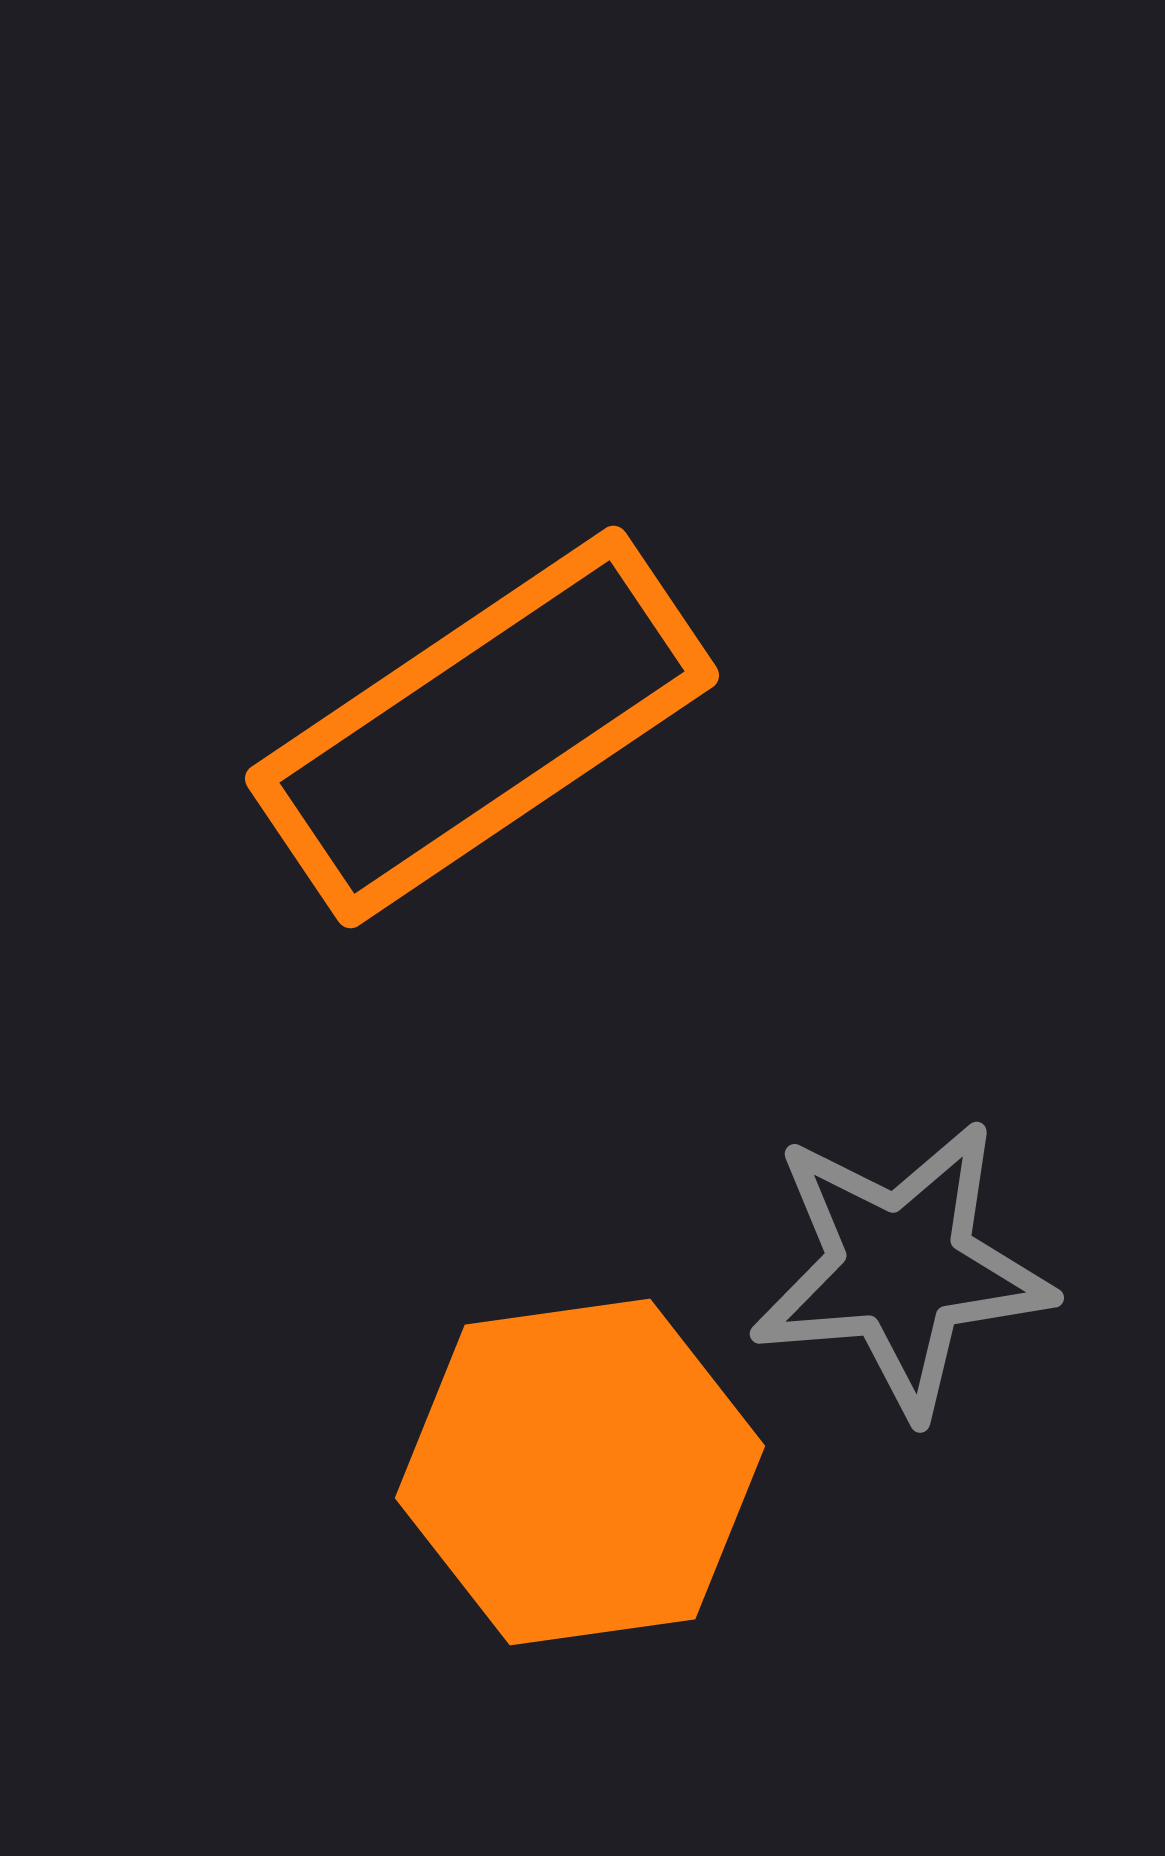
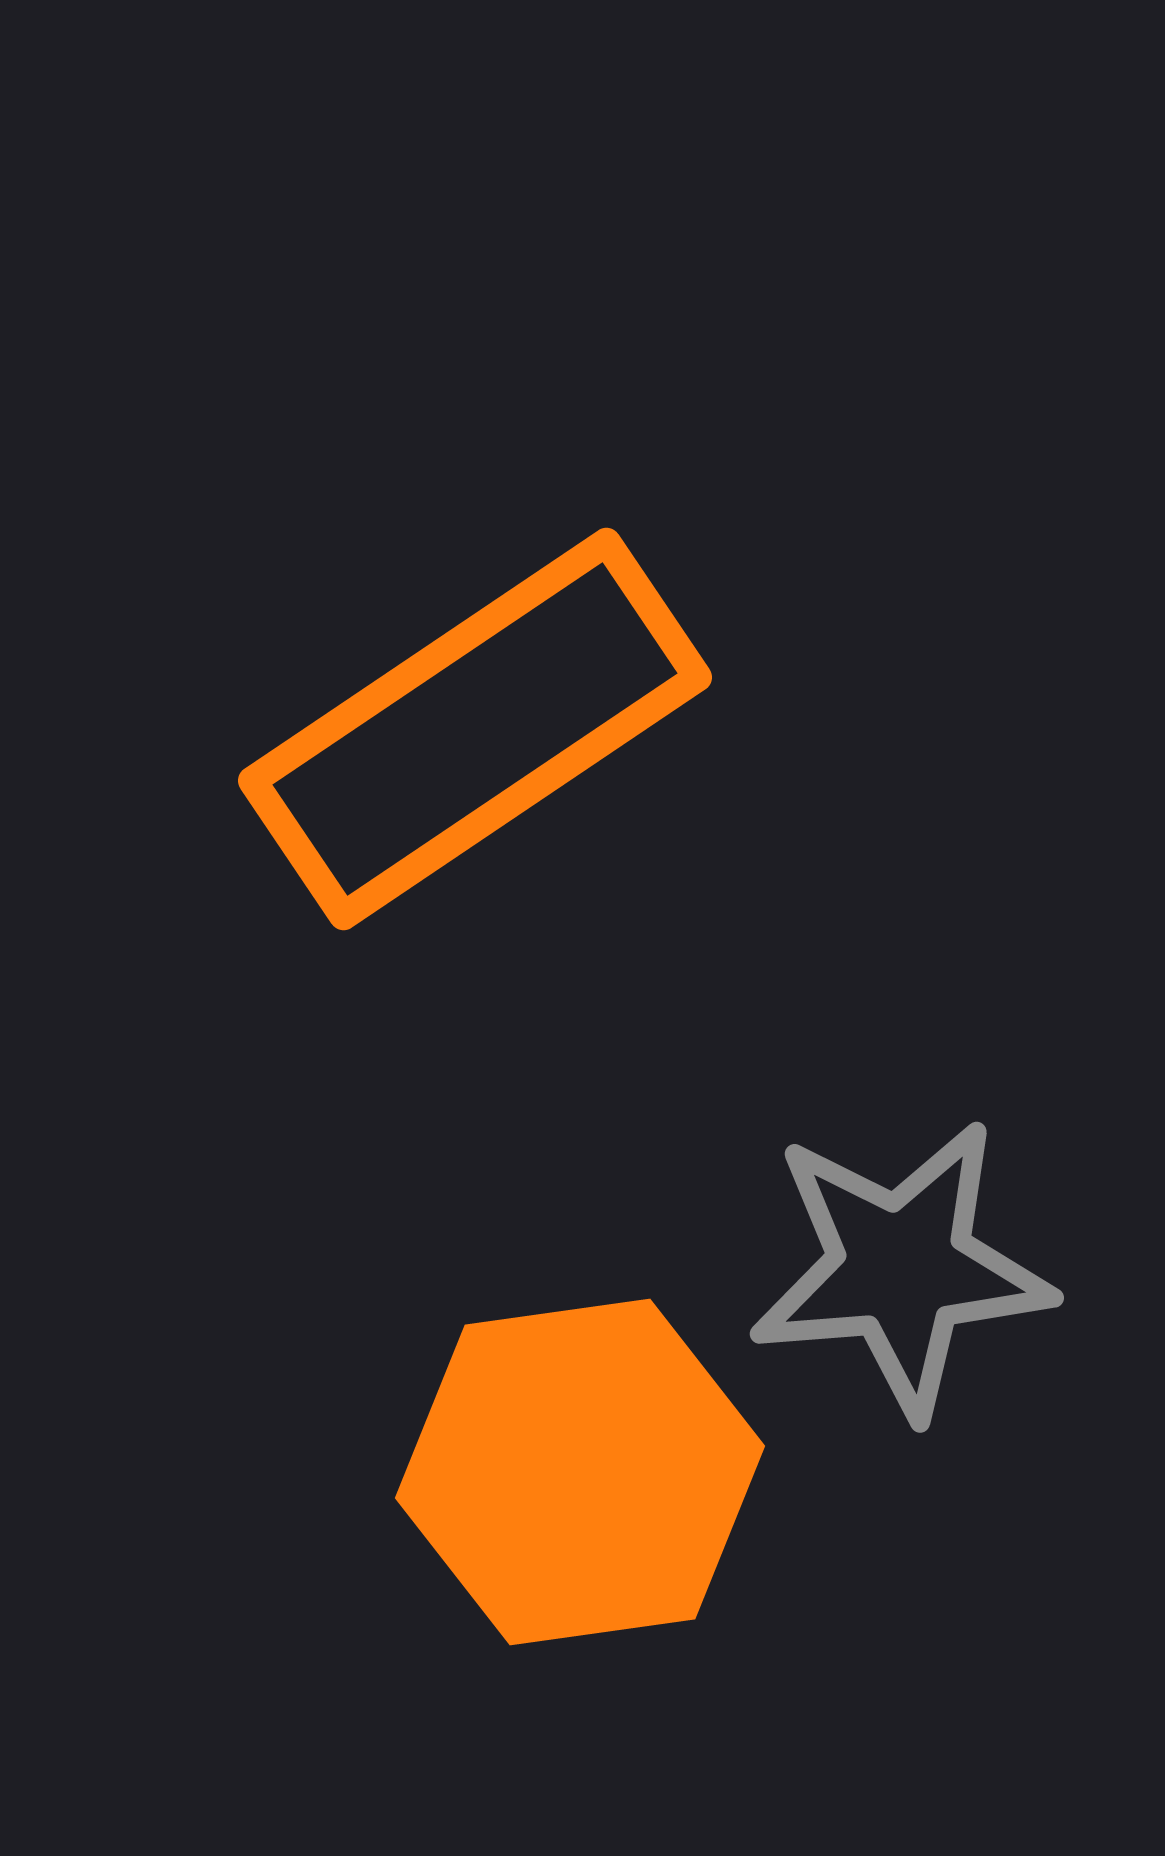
orange rectangle: moved 7 px left, 2 px down
